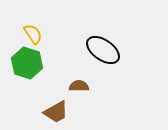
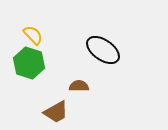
yellow semicircle: moved 1 px down; rotated 10 degrees counterclockwise
green hexagon: moved 2 px right
